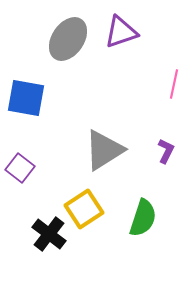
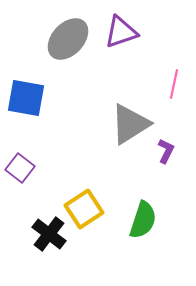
gray ellipse: rotated 9 degrees clockwise
gray triangle: moved 26 px right, 26 px up
green semicircle: moved 2 px down
